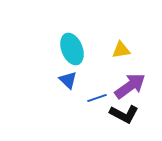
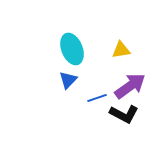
blue triangle: rotated 30 degrees clockwise
